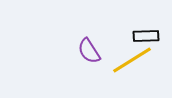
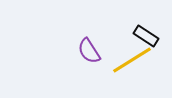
black rectangle: rotated 35 degrees clockwise
